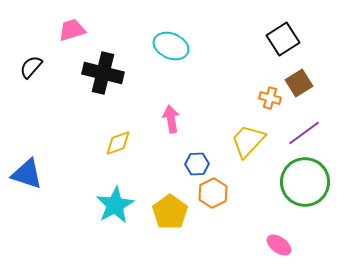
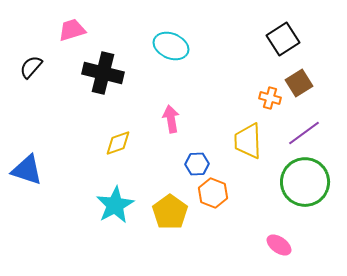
yellow trapezoid: rotated 45 degrees counterclockwise
blue triangle: moved 4 px up
orange hexagon: rotated 12 degrees counterclockwise
